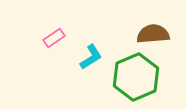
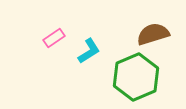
brown semicircle: rotated 12 degrees counterclockwise
cyan L-shape: moved 2 px left, 6 px up
